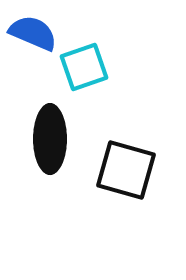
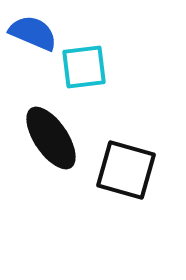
cyan square: rotated 12 degrees clockwise
black ellipse: moved 1 px right, 1 px up; rotated 34 degrees counterclockwise
